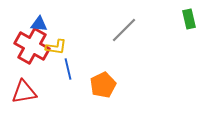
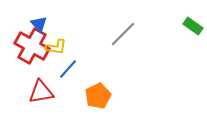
green rectangle: moved 4 px right, 7 px down; rotated 42 degrees counterclockwise
blue triangle: rotated 42 degrees clockwise
gray line: moved 1 px left, 4 px down
blue line: rotated 55 degrees clockwise
orange pentagon: moved 5 px left, 11 px down
red triangle: moved 17 px right
